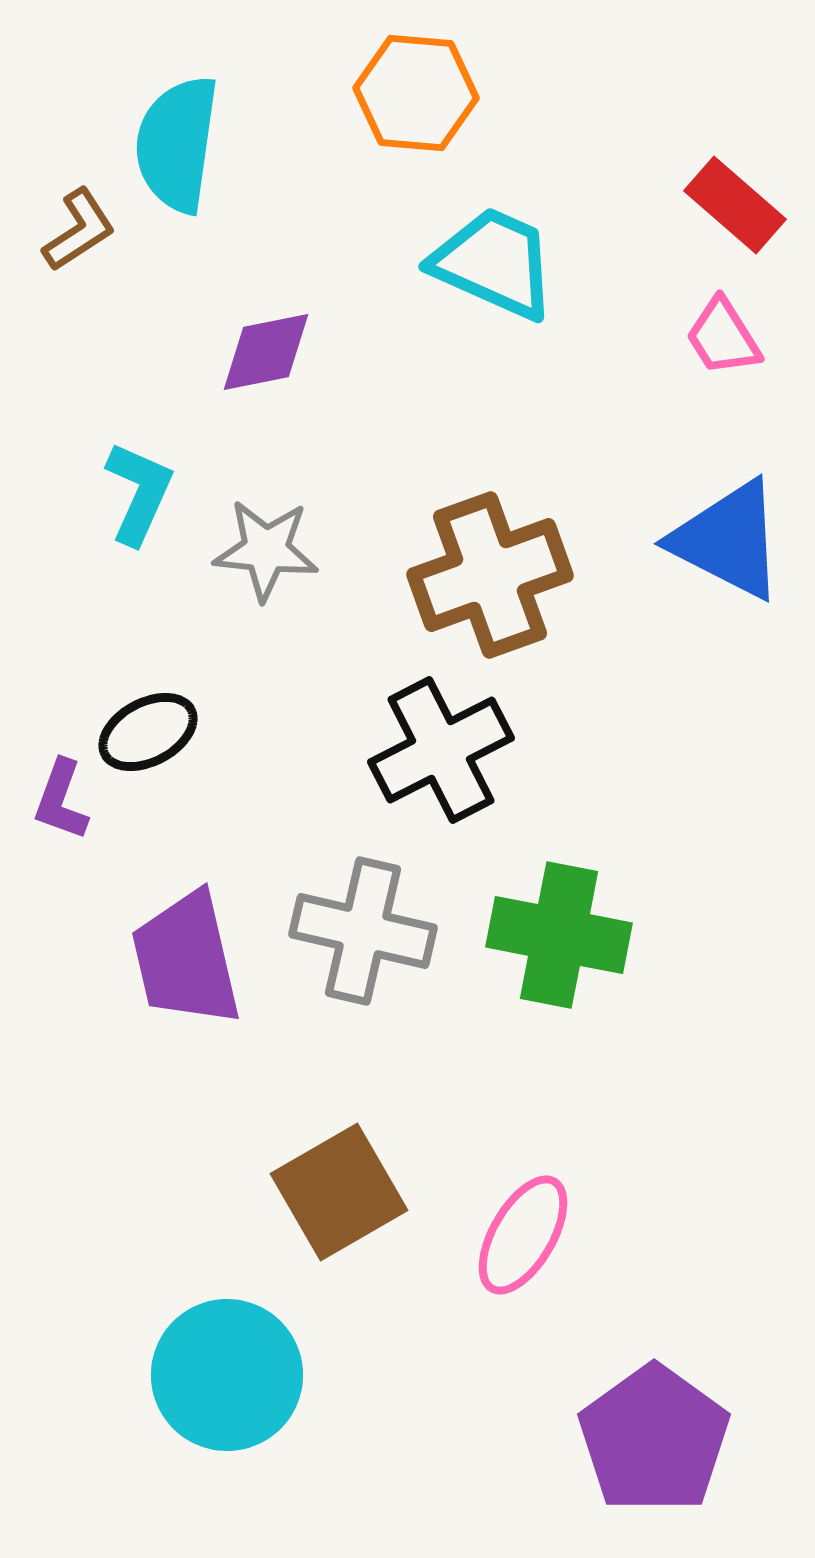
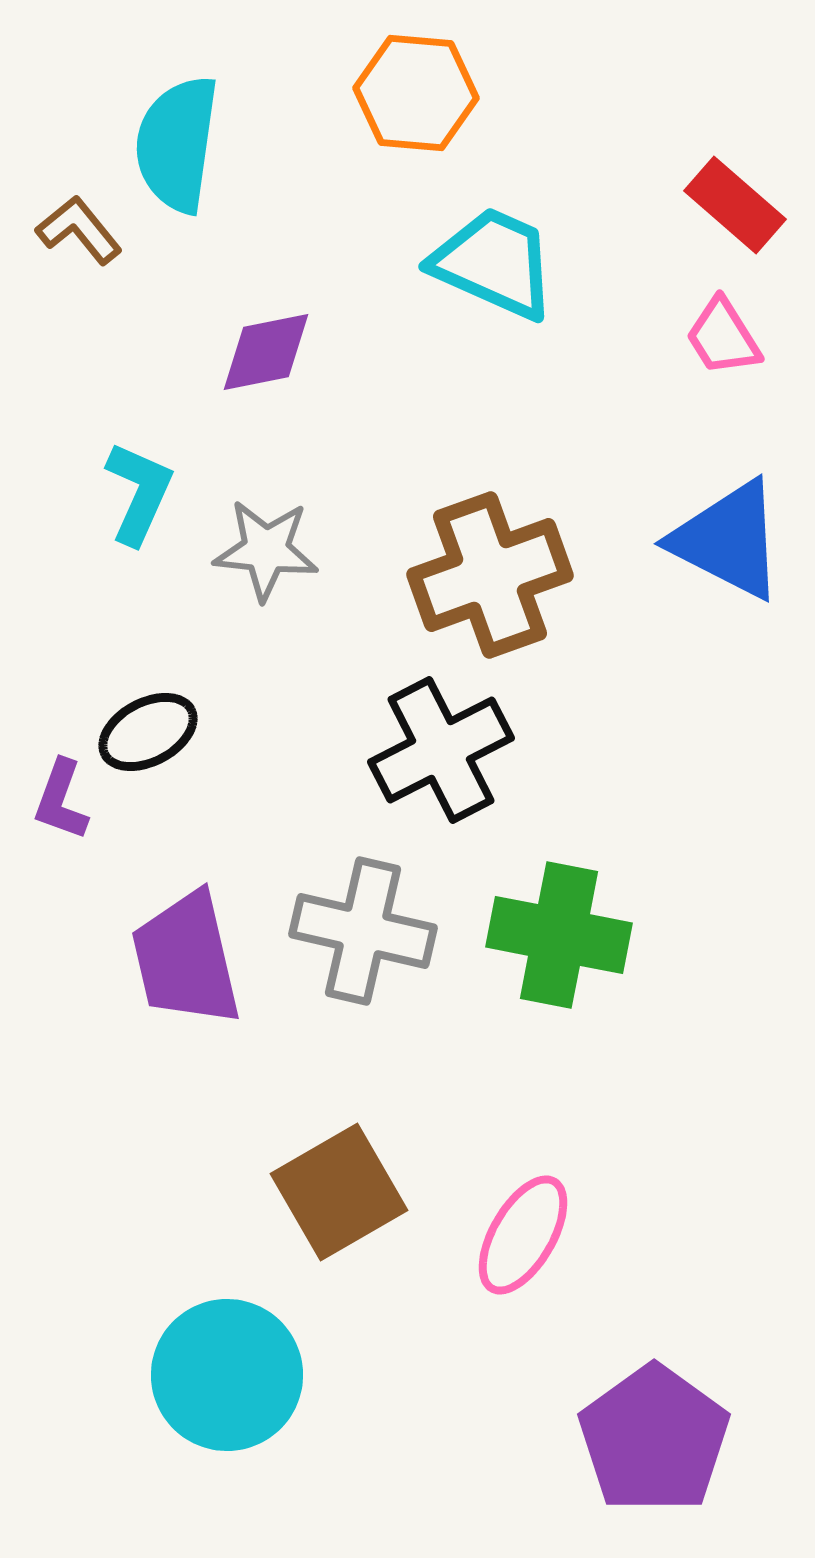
brown L-shape: rotated 96 degrees counterclockwise
